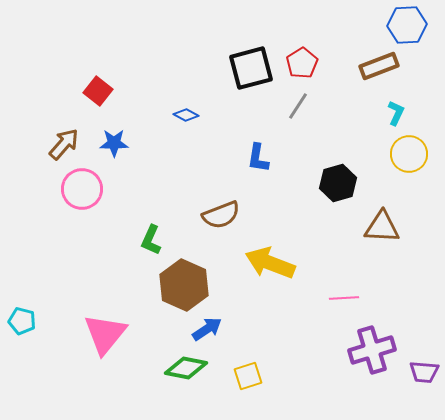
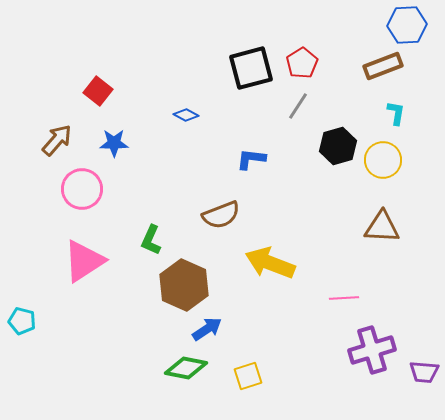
brown rectangle: moved 4 px right
cyan L-shape: rotated 15 degrees counterclockwise
brown arrow: moved 7 px left, 4 px up
yellow circle: moved 26 px left, 6 px down
blue L-shape: moved 7 px left, 1 px down; rotated 88 degrees clockwise
black hexagon: moved 37 px up
pink triangle: moved 21 px left, 73 px up; rotated 18 degrees clockwise
